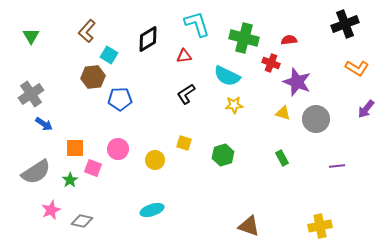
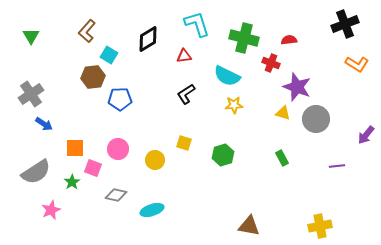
orange L-shape: moved 4 px up
purple star: moved 5 px down
purple arrow: moved 26 px down
green star: moved 2 px right, 2 px down
gray diamond: moved 34 px right, 26 px up
brown triangle: rotated 10 degrees counterclockwise
